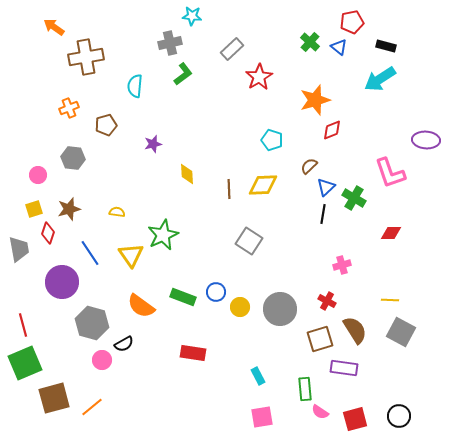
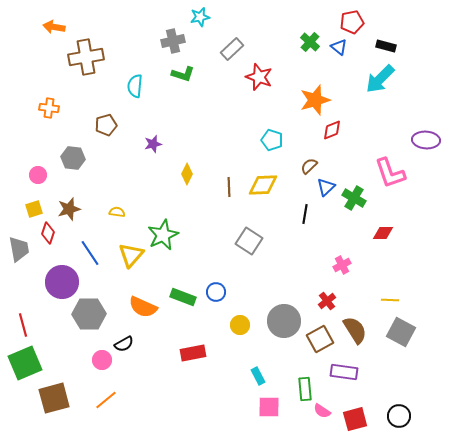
cyan star at (192, 16): moved 8 px right, 1 px down; rotated 18 degrees counterclockwise
orange arrow at (54, 27): rotated 25 degrees counterclockwise
gray cross at (170, 43): moved 3 px right, 2 px up
green L-shape at (183, 74): rotated 55 degrees clockwise
red star at (259, 77): rotated 20 degrees counterclockwise
cyan arrow at (380, 79): rotated 12 degrees counterclockwise
orange cross at (69, 108): moved 20 px left; rotated 30 degrees clockwise
yellow diamond at (187, 174): rotated 30 degrees clockwise
brown line at (229, 189): moved 2 px up
black line at (323, 214): moved 18 px left
red diamond at (391, 233): moved 8 px left
yellow triangle at (131, 255): rotated 16 degrees clockwise
pink cross at (342, 265): rotated 12 degrees counterclockwise
red cross at (327, 301): rotated 24 degrees clockwise
orange semicircle at (141, 306): moved 2 px right, 1 px down; rotated 12 degrees counterclockwise
yellow circle at (240, 307): moved 18 px down
gray circle at (280, 309): moved 4 px right, 12 px down
gray hexagon at (92, 323): moved 3 px left, 9 px up; rotated 16 degrees counterclockwise
brown square at (320, 339): rotated 12 degrees counterclockwise
red rectangle at (193, 353): rotated 20 degrees counterclockwise
purple rectangle at (344, 368): moved 4 px down
orange line at (92, 407): moved 14 px right, 7 px up
pink semicircle at (320, 412): moved 2 px right, 1 px up
pink square at (262, 417): moved 7 px right, 10 px up; rotated 10 degrees clockwise
